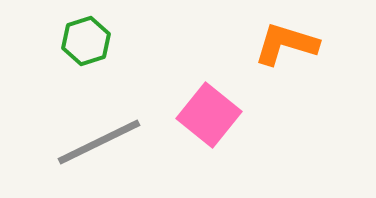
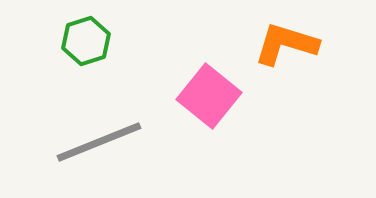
pink square: moved 19 px up
gray line: rotated 4 degrees clockwise
